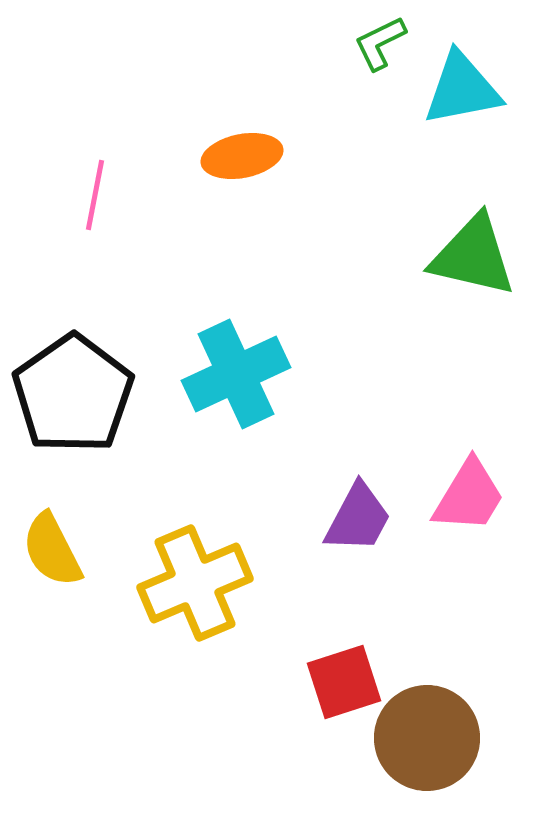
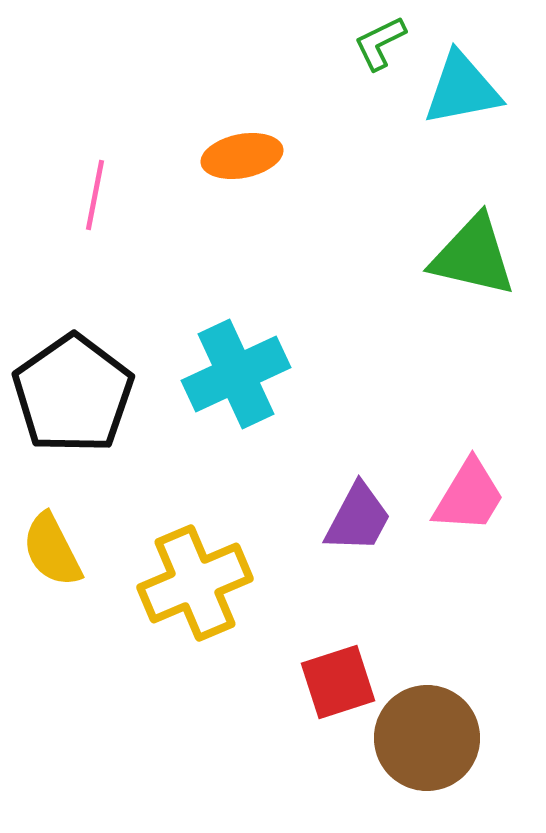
red square: moved 6 px left
